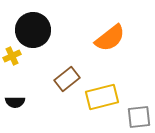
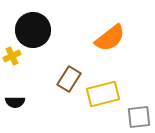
brown rectangle: moved 2 px right; rotated 20 degrees counterclockwise
yellow rectangle: moved 1 px right, 3 px up
